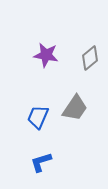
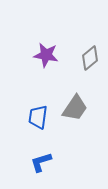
blue trapezoid: rotated 15 degrees counterclockwise
